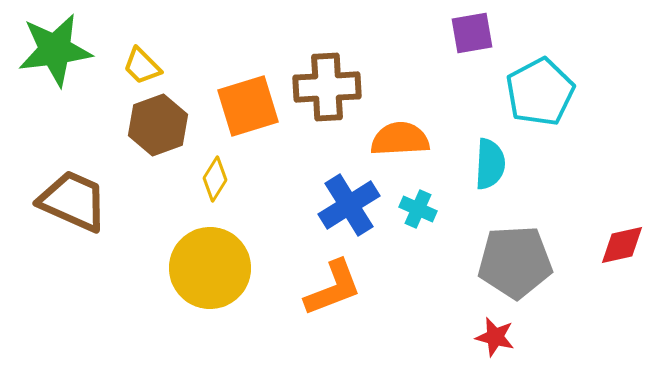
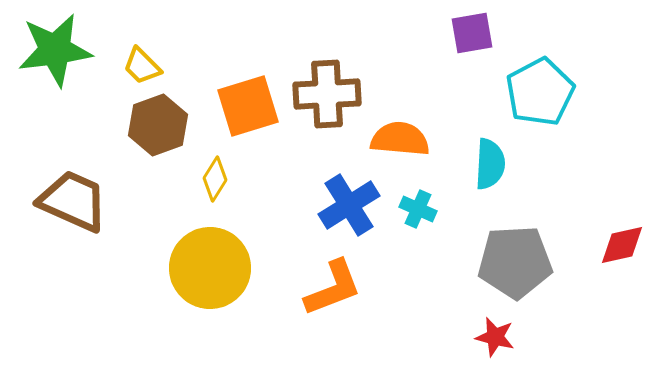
brown cross: moved 7 px down
orange semicircle: rotated 8 degrees clockwise
